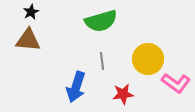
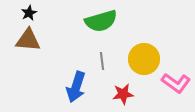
black star: moved 2 px left, 1 px down
yellow circle: moved 4 px left
